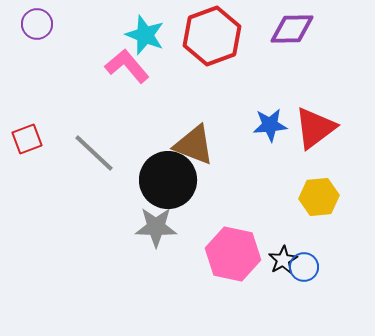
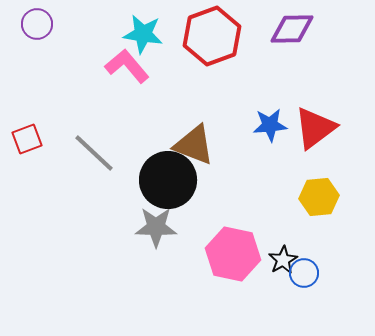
cyan star: moved 2 px left, 1 px up; rotated 12 degrees counterclockwise
blue circle: moved 6 px down
